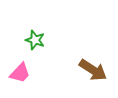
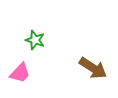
brown arrow: moved 2 px up
